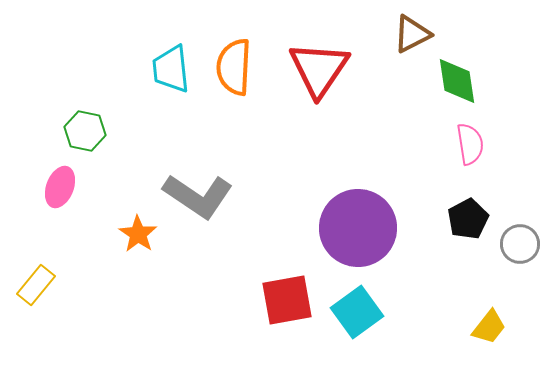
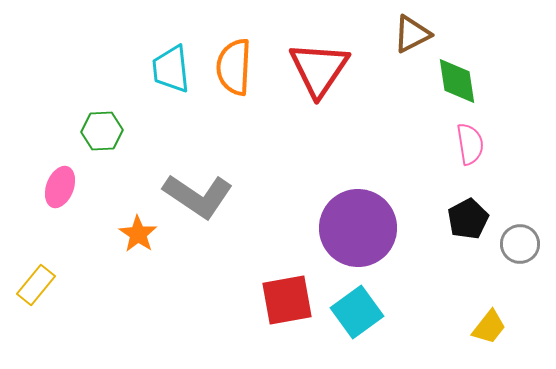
green hexagon: moved 17 px right; rotated 15 degrees counterclockwise
